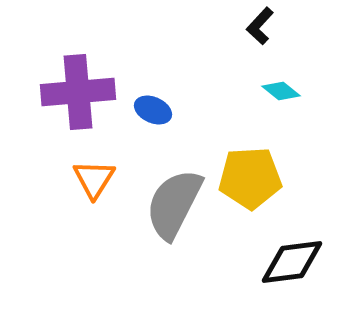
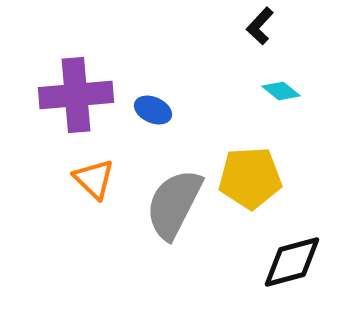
purple cross: moved 2 px left, 3 px down
orange triangle: rotated 18 degrees counterclockwise
black diamond: rotated 8 degrees counterclockwise
